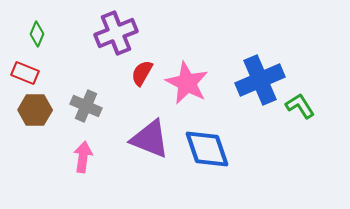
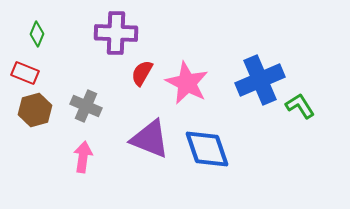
purple cross: rotated 24 degrees clockwise
brown hexagon: rotated 16 degrees counterclockwise
